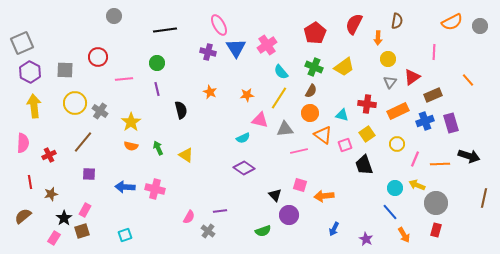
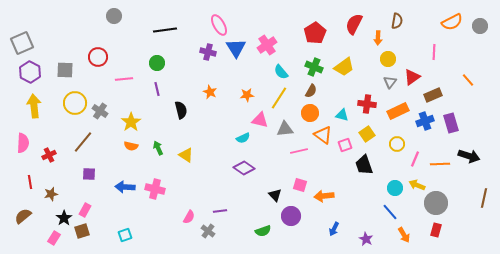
purple circle at (289, 215): moved 2 px right, 1 px down
